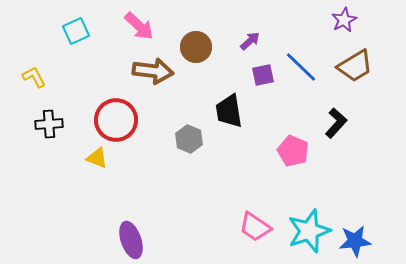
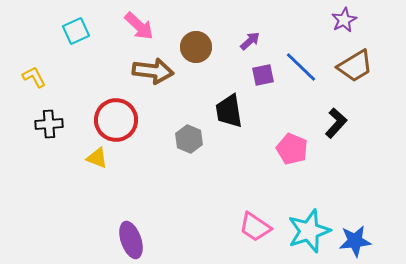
pink pentagon: moved 1 px left, 2 px up
